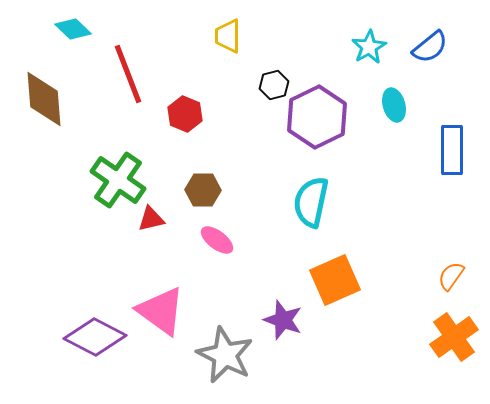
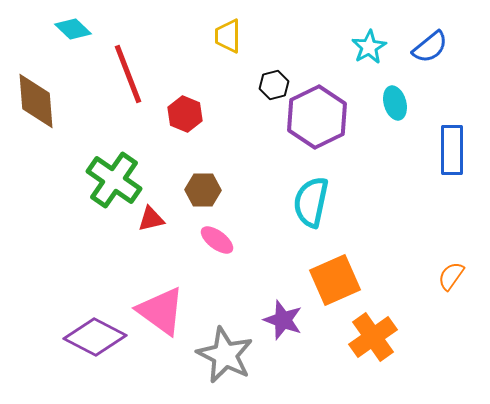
brown diamond: moved 8 px left, 2 px down
cyan ellipse: moved 1 px right, 2 px up
green cross: moved 4 px left
orange cross: moved 81 px left
